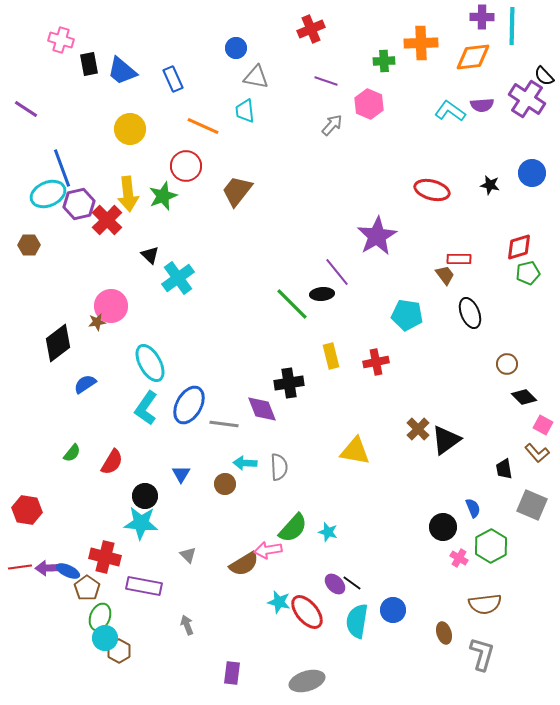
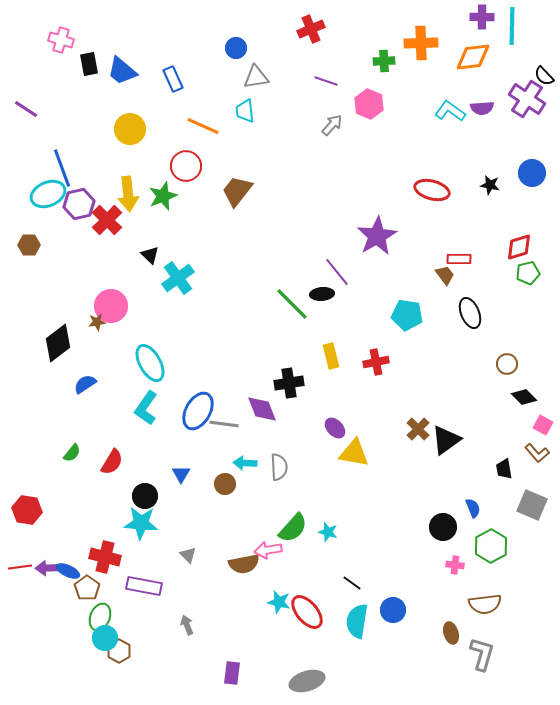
gray triangle at (256, 77): rotated 20 degrees counterclockwise
purple semicircle at (482, 105): moved 3 px down
blue ellipse at (189, 405): moved 9 px right, 6 px down
yellow triangle at (355, 451): moved 1 px left, 2 px down
pink cross at (459, 558): moved 4 px left, 7 px down; rotated 24 degrees counterclockwise
brown semicircle at (244, 564): rotated 20 degrees clockwise
purple ellipse at (335, 584): moved 156 px up
brown ellipse at (444, 633): moved 7 px right
